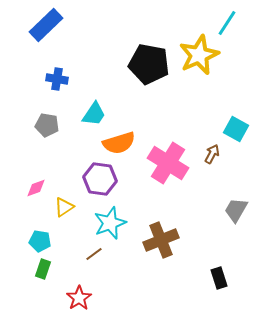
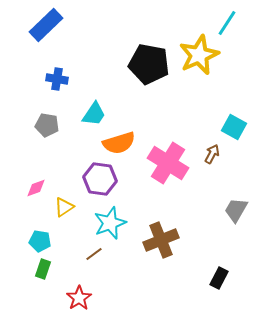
cyan square: moved 2 px left, 2 px up
black rectangle: rotated 45 degrees clockwise
